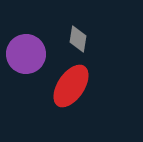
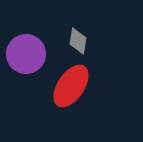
gray diamond: moved 2 px down
